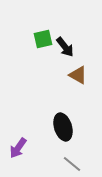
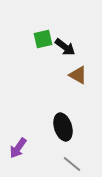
black arrow: rotated 15 degrees counterclockwise
